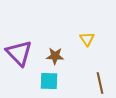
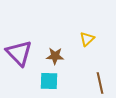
yellow triangle: rotated 21 degrees clockwise
